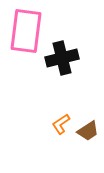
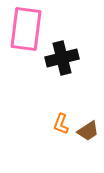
pink rectangle: moved 2 px up
orange L-shape: rotated 35 degrees counterclockwise
